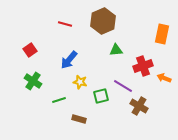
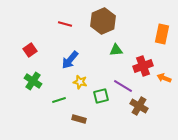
blue arrow: moved 1 px right
